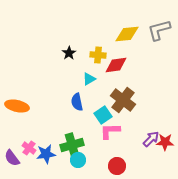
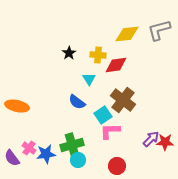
cyan triangle: rotated 32 degrees counterclockwise
blue semicircle: rotated 42 degrees counterclockwise
